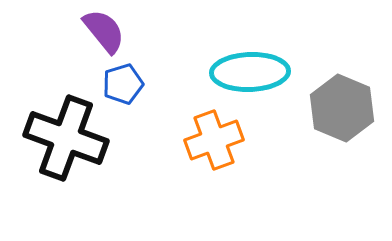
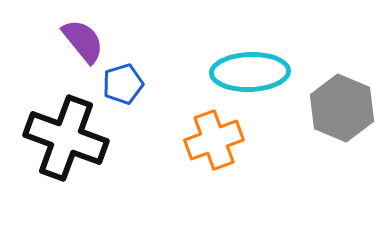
purple semicircle: moved 21 px left, 10 px down
